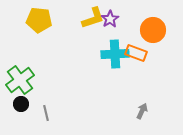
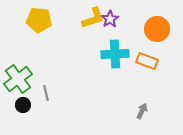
orange circle: moved 4 px right, 1 px up
orange rectangle: moved 11 px right, 8 px down
green cross: moved 2 px left, 1 px up
black circle: moved 2 px right, 1 px down
gray line: moved 20 px up
